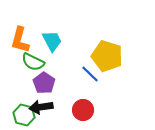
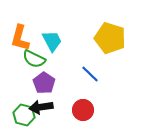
orange L-shape: moved 2 px up
yellow pentagon: moved 3 px right, 18 px up
green semicircle: moved 1 px right, 3 px up
